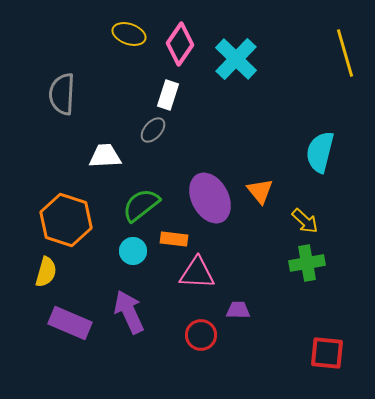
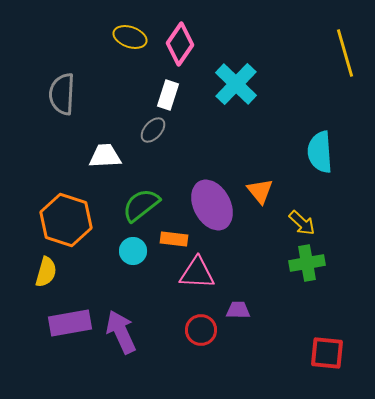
yellow ellipse: moved 1 px right, 3 px down
cyan cross: moved 25 px down
cyan semicircle: rotated 18 degrees counterclockwise
purple ellipse: moved 2 px right, 7 px down
yellow arrow: moved 3 px left, 2 px down
purple arrow: moved 8 px left, 20 px down
purple rectangle: rotated 33 degrees counterclockwise
red circle: moved 5 px up
